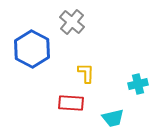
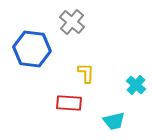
blue hexagon: rotated 21 degrees counterclockwise
cyan cross: moved 2 px left, 1 px down; rotated 36 degrees counterclockwise
red rectangle: moved 2 px left
cyan trapezoid: moved 1 px right, 3 px down
